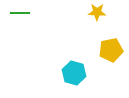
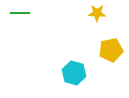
yellow star: moved 1 px down
